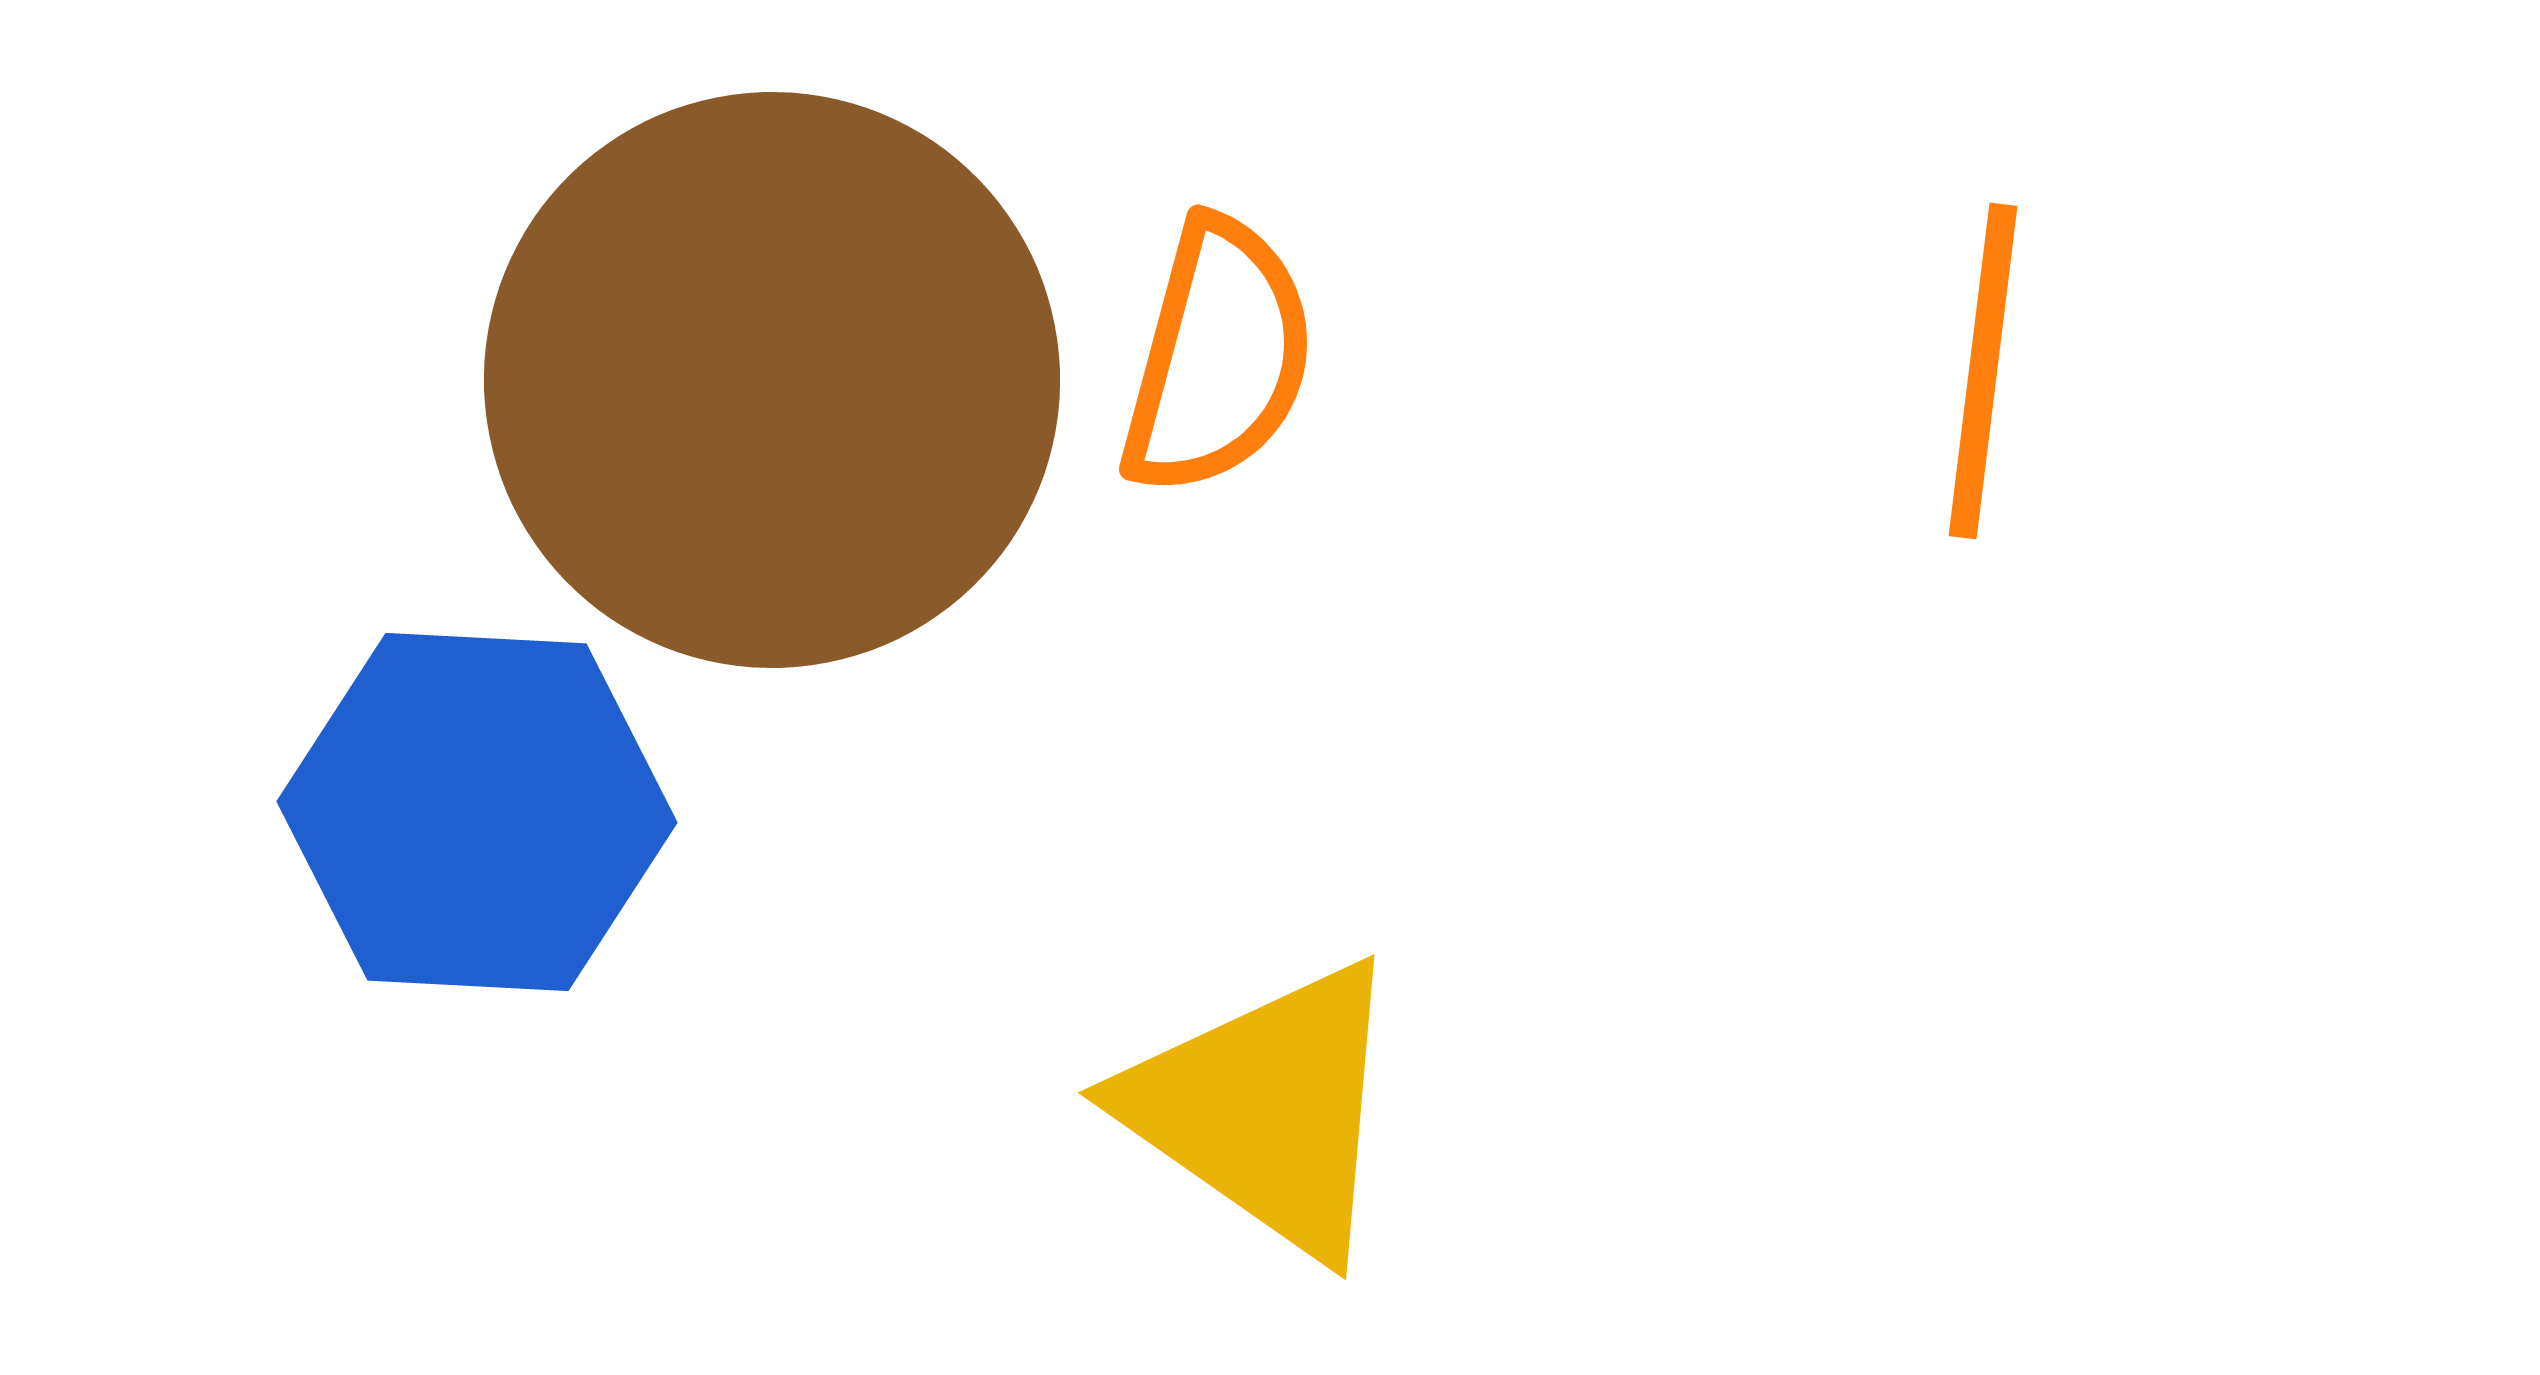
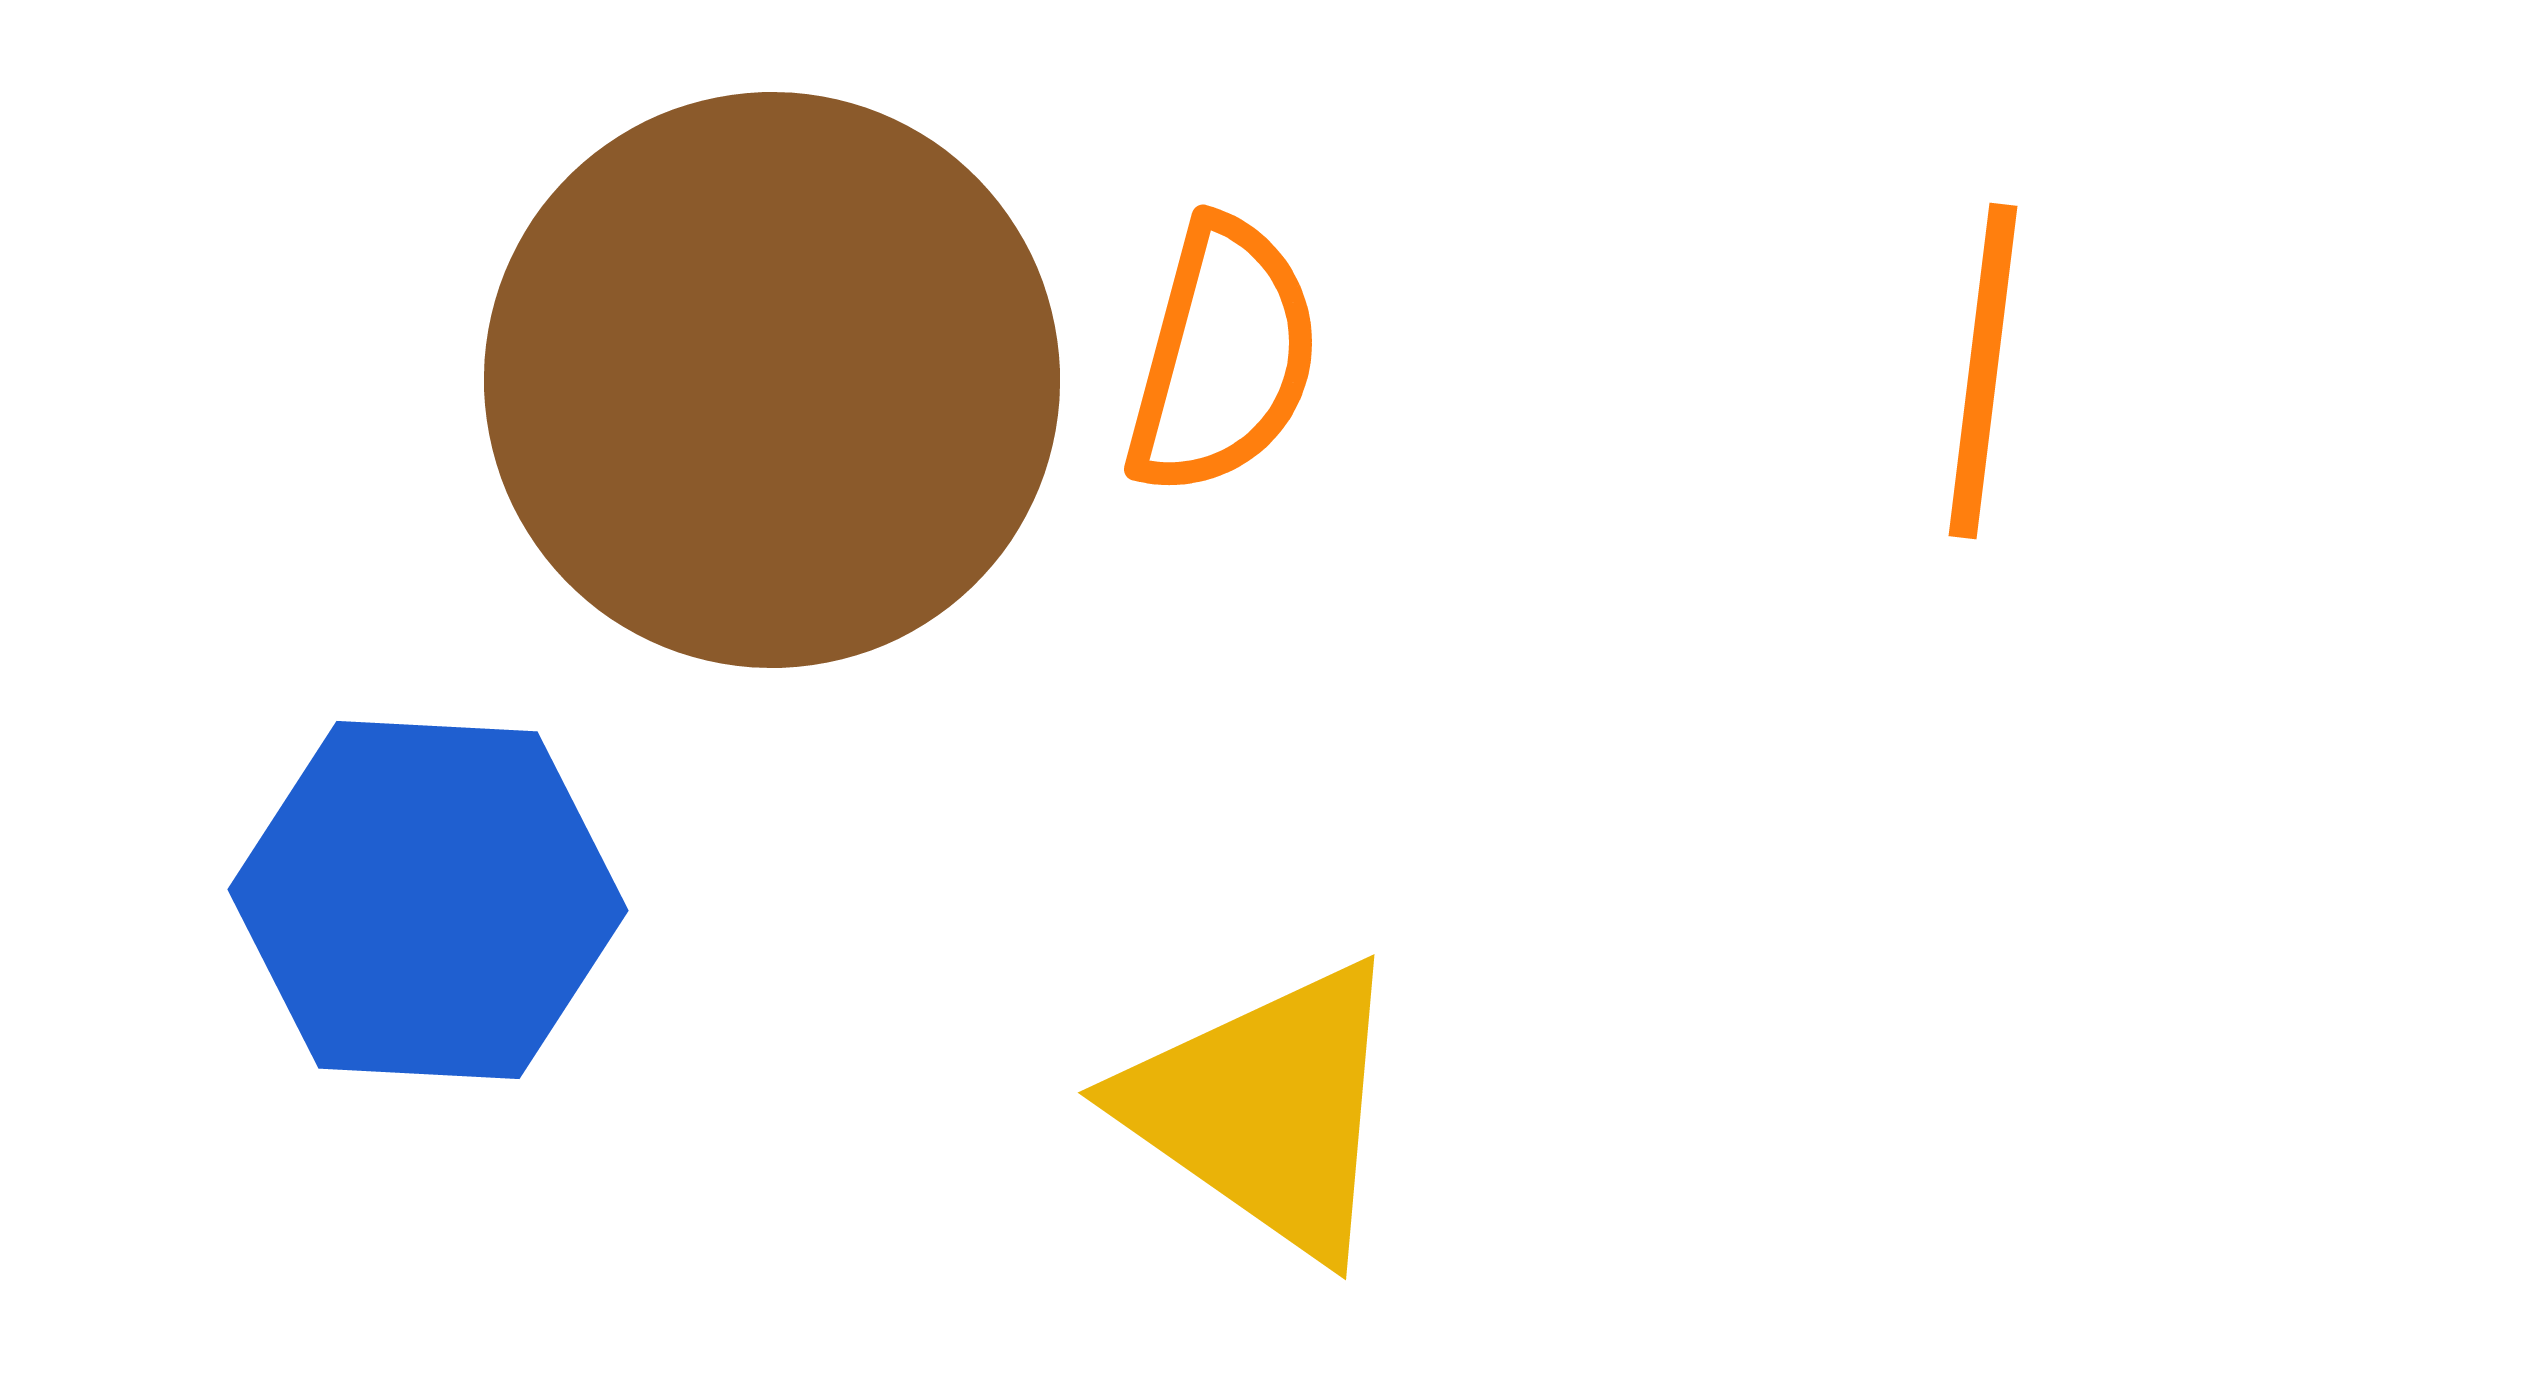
orange semicircle: moved 5 px right
blue hexagon: moved 49 px left, 88 px down
